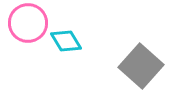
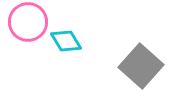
pink circle: moved 1 px up
